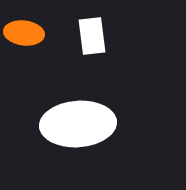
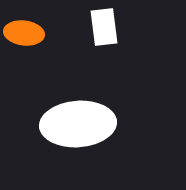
white rectangle: moved 12 px right, 9 px up
